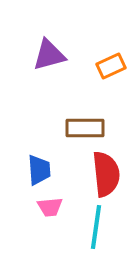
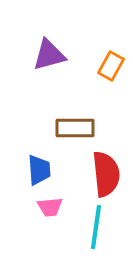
orange rectangle: rotated 36 degrees counterclockwise
brown rectangle: moved 10 px left
